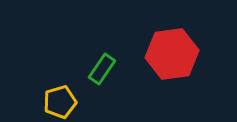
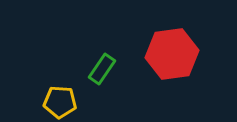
yellow pentagon: rotated 20 degrees clockwise
